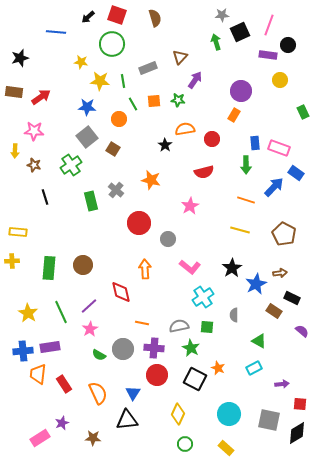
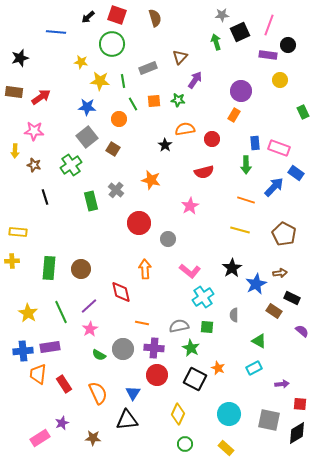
brown circle at (83, 265): moved 2 px left, 4 px down
pink L-shape at (190, 267): moved 4 px down
